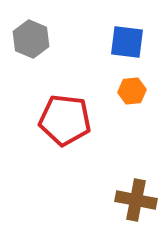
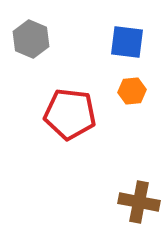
red pentagon: moved 5 px right, 6 px up
brown cross: moved 3 px right, 2 px down
